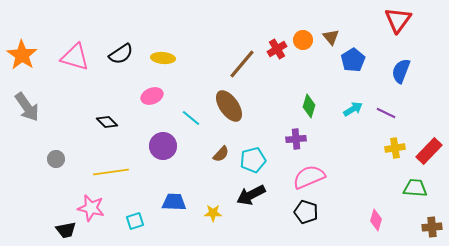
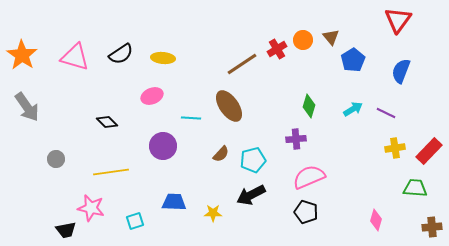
brown line: rotated 16 degrees clockwise
cyan line: rotated 36 degrees counterclockwise
